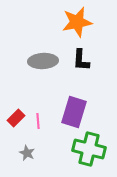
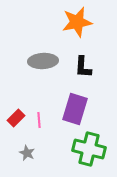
black L-shape: moved 2 px right, 7 px down
purple rectangle: moved 1 px right, 3 px up
pink line: moved 1 px right, 1 px up
